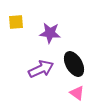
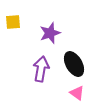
yellow square: moved 3 px left
purple star: rotated 25 degrees counterclockwise
purple arrow: rotated 55 degrees counterclockwise
